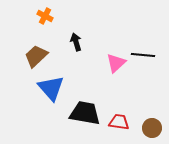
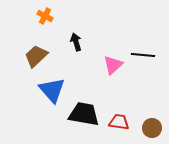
pink triangle: moved 3 px left, 2 px down
blue triangle: moved 1 px right, 2 px down
black trapezoid: moved 1 px left, 1 px down
